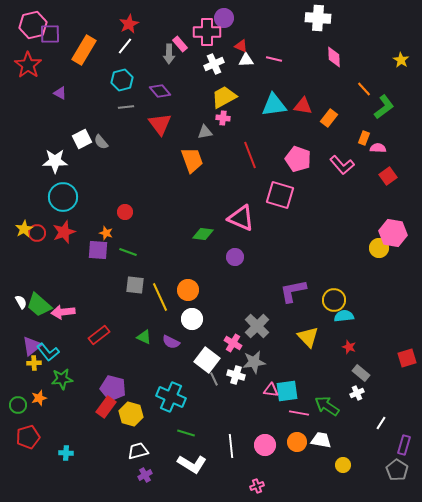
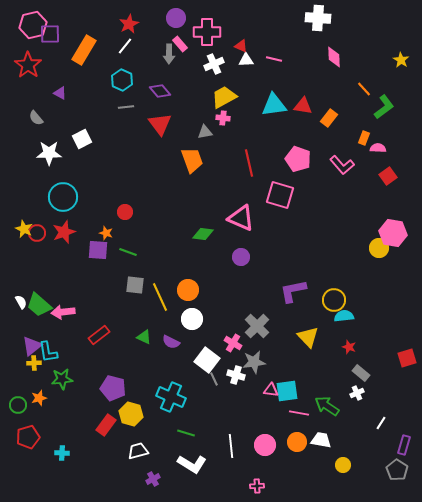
purple circle at (224, 18): moved 48 px left
cyan hexagon at (122, 80): rotated 20 degrees counterclockwise
gray semicircle at (101, 142): moved 65 px left, 24 px up
red line at (250, 155): moved 1 px left, 8 px down; rotated 8 degrees clockwise
white star at (55, 161): moved 6 px left, 8 px up
yellow star at (24, 229): rotated 18 degrees counterclockwise
purple circle at (235, 257): moved 6 px right
cyan L-shape at (48, 352): rotated 30 degrees clockwise
red rectangle at (106, 407): moved 18 px down
cyan cross at (66, 453): moved 4 px left
purple cross at (145, 475): moved 8 px right, 4 px down
pink cross at (257, 486): rotated 16 degrees clockwise
